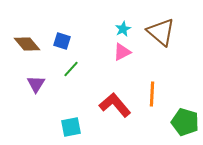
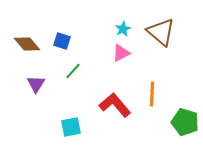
pink triangle: moved 1 px left, 1 px down
green line: moved 2 px right, 2 px down
